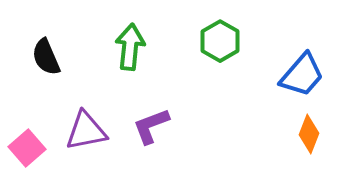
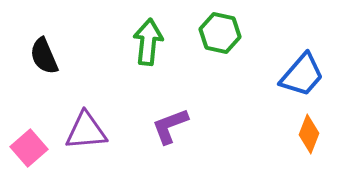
green hexagon: moved 8 px up; rotated 18 degrees counterclockwise
green arrow: moved 18 px right, 5 px up
black semicircle: moved 2 px left, 1 px up
purple L-shape: moved 19 px right
purple triangle: rotated 6 degrees clockwise
pink square: moved 2 px right
